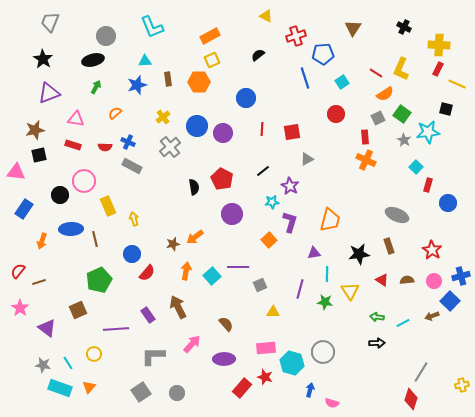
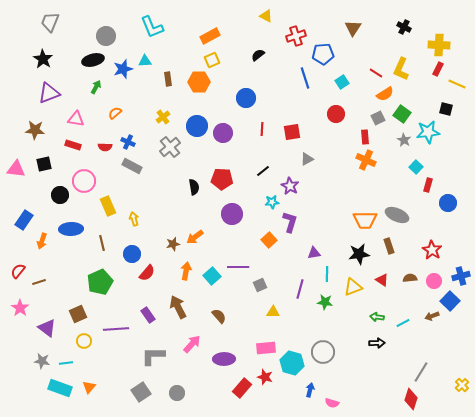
blue star at (137, 85): moved 14 px left, 16 px up
brown star at (35, 130): rotated 18 degrees clockwise
black square at (39, 155): moved 5 px right, 9 px down
pink triangle at (16, 172): moved 3 px up
red pentagon at (222, 179): rotated 25 degrees counterclockwise
blue rectangle at (24, 209): moved 11 px down
orange trapezoid at (330, 220): moved 35 px right; rotated 75 degrees clockwise
brown line at (95, 239): moved 7 px right, 4 px down
green pentagon at (99, 280): moved 1 px right, 2 px down
brown semicircle at (407, 280): moved 3 px right, 2 px up
yellow triangle at (350, 291): moved 3 px right, 4 px up; rotated 42 degrees clockwise
brown square at (78, 310): moved 4 px down
brown semicircle at (226, 324): moved 7 px left, 8 px up
yellow circle at (94, 354): moved 10 px left, 13 px up
cyan line at (68, 363): moved 2 px left; rotated 64 degrees counterclockwise
gray star at (43, 365): moved 1 px left, 4 px up
yellow cross at (462, 385): rotated 32 degrees counterclockwise
